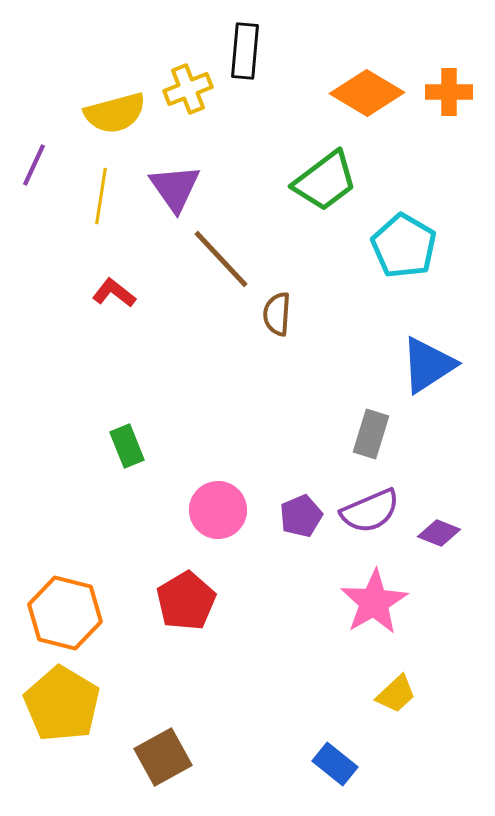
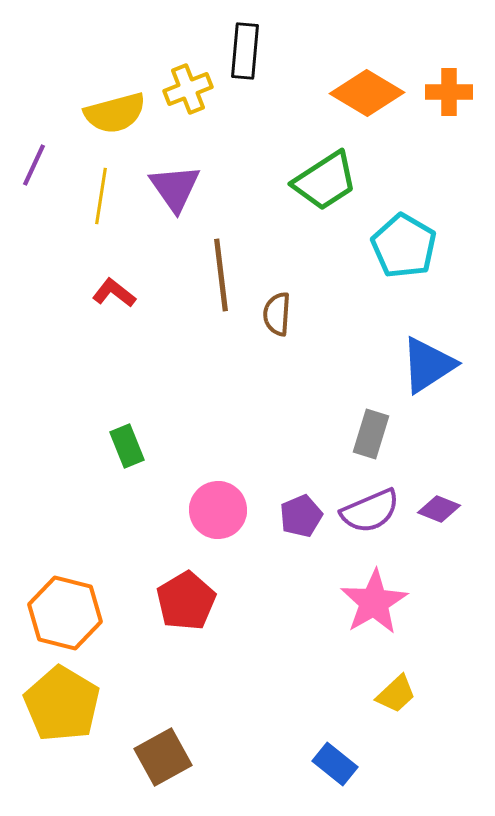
green trapezoid: rotated 4 degrees clockwise
brown line: moved 16 px down; rotated 36 degrees clockwise
purple diamond: moved 24 px up
